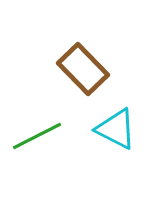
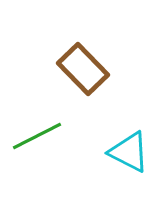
cyan triangle: moved 13 px right, 23 px down
